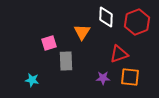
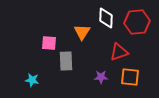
white diamond: moved 1 px down
red hexagon: rotated 15 degrees clockwise
pink square: rotated 21 degrees clockwise
red triangle: moved 2 px up
purple star: moved 2 px left, 1 px up
